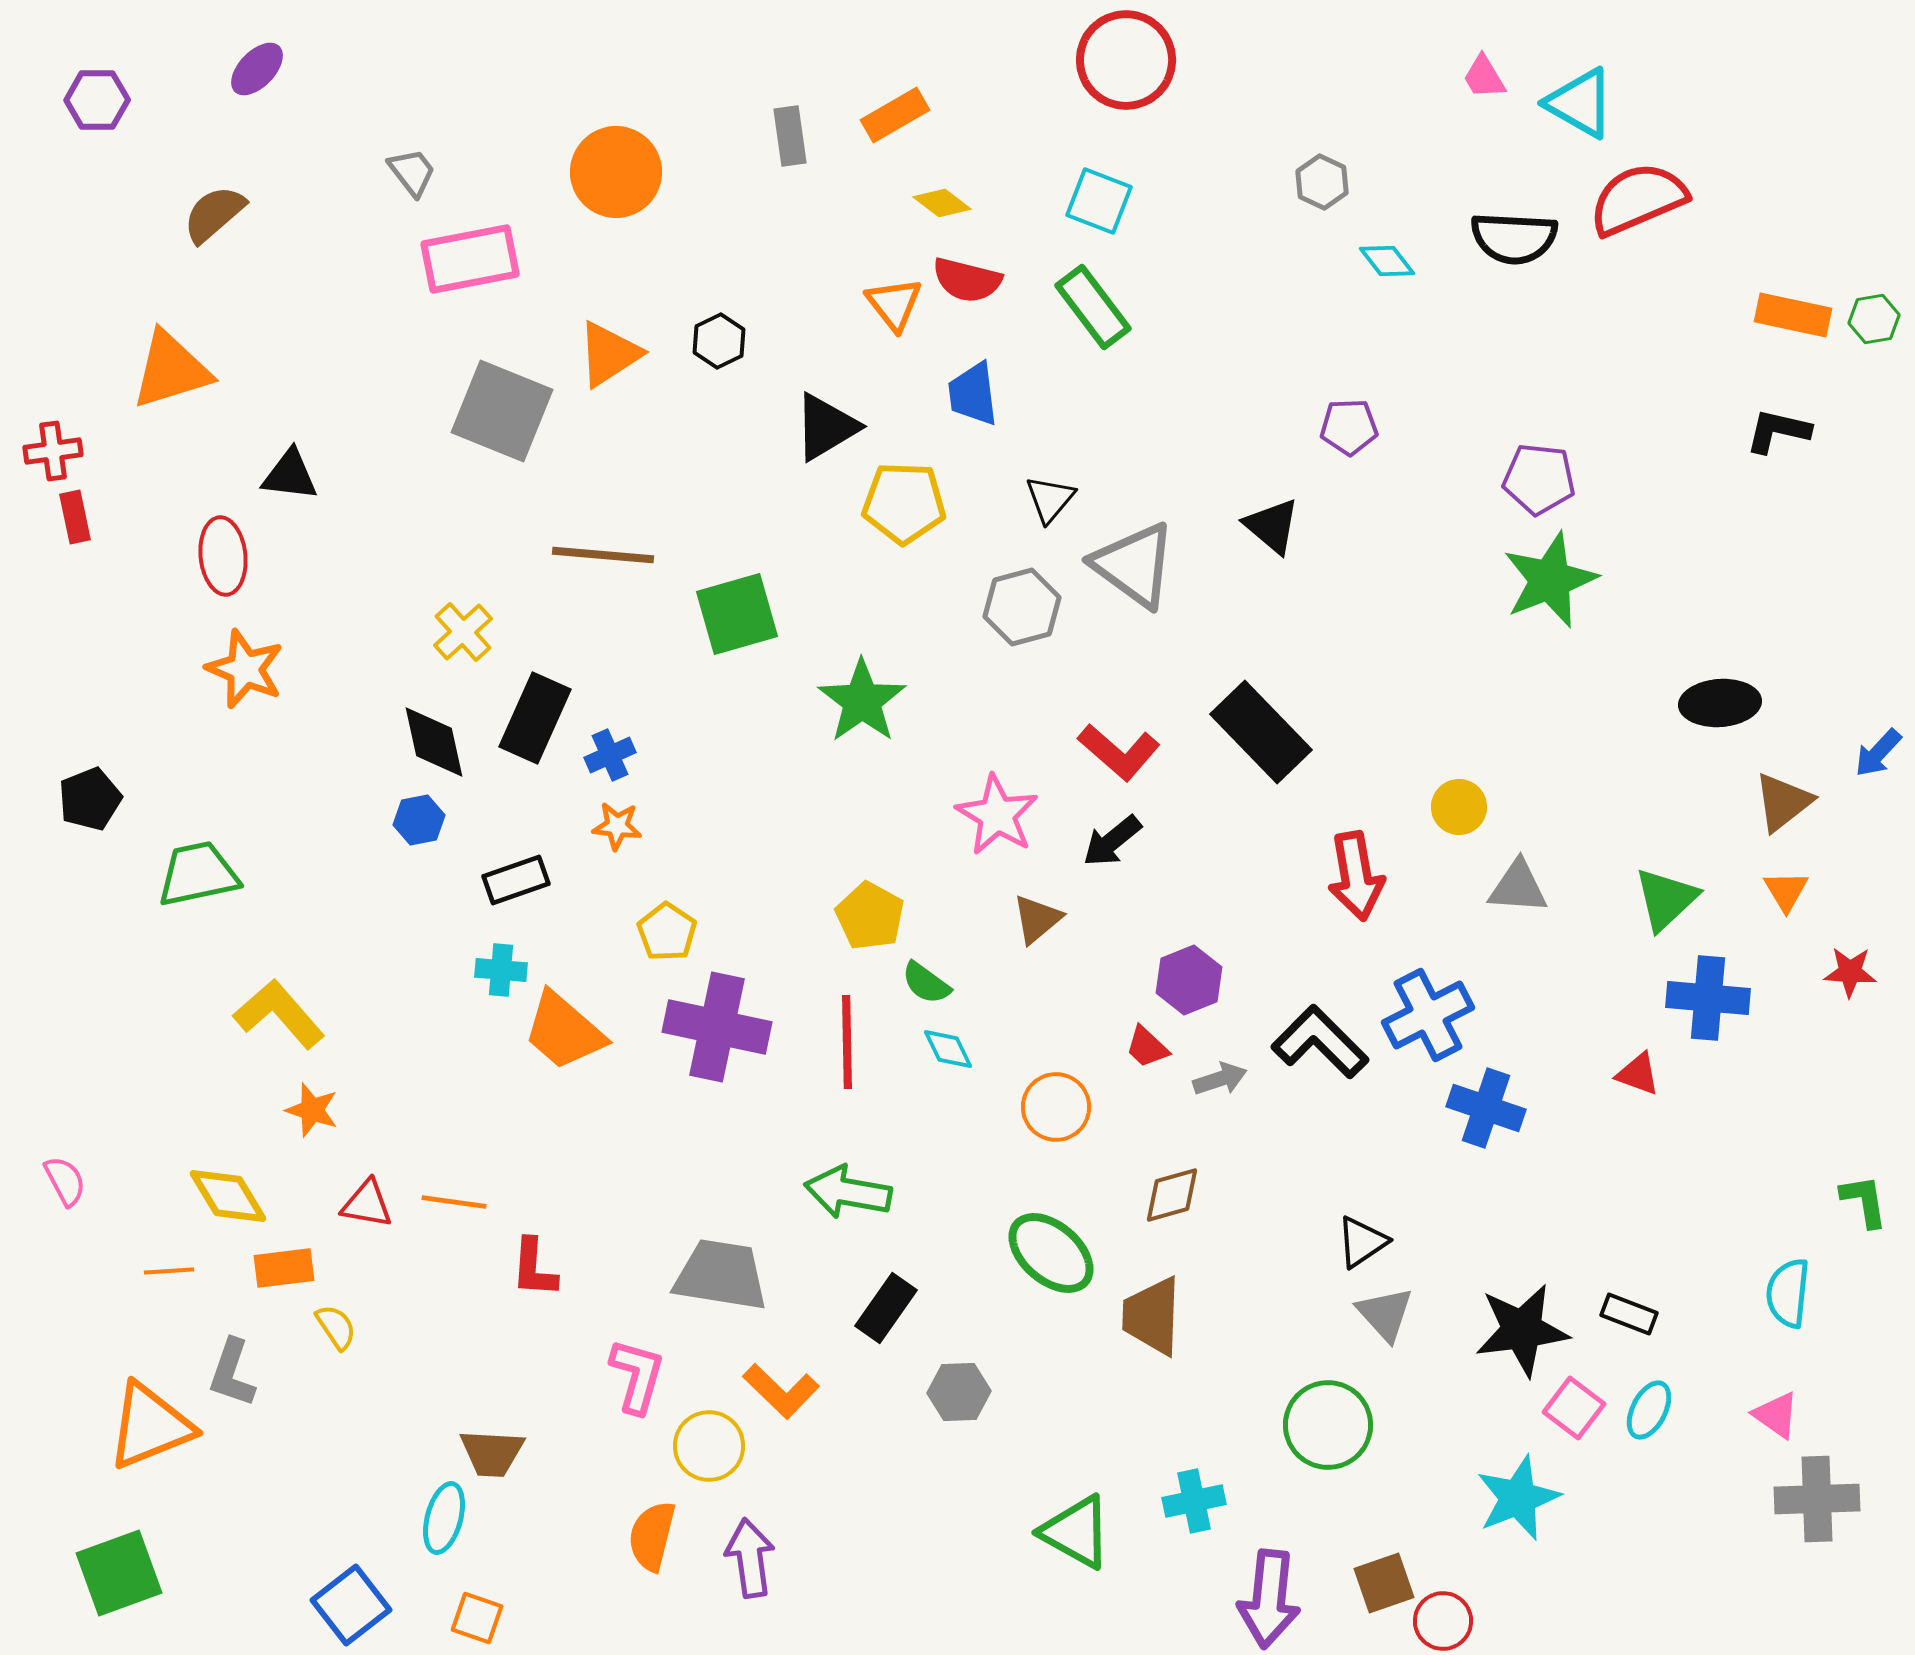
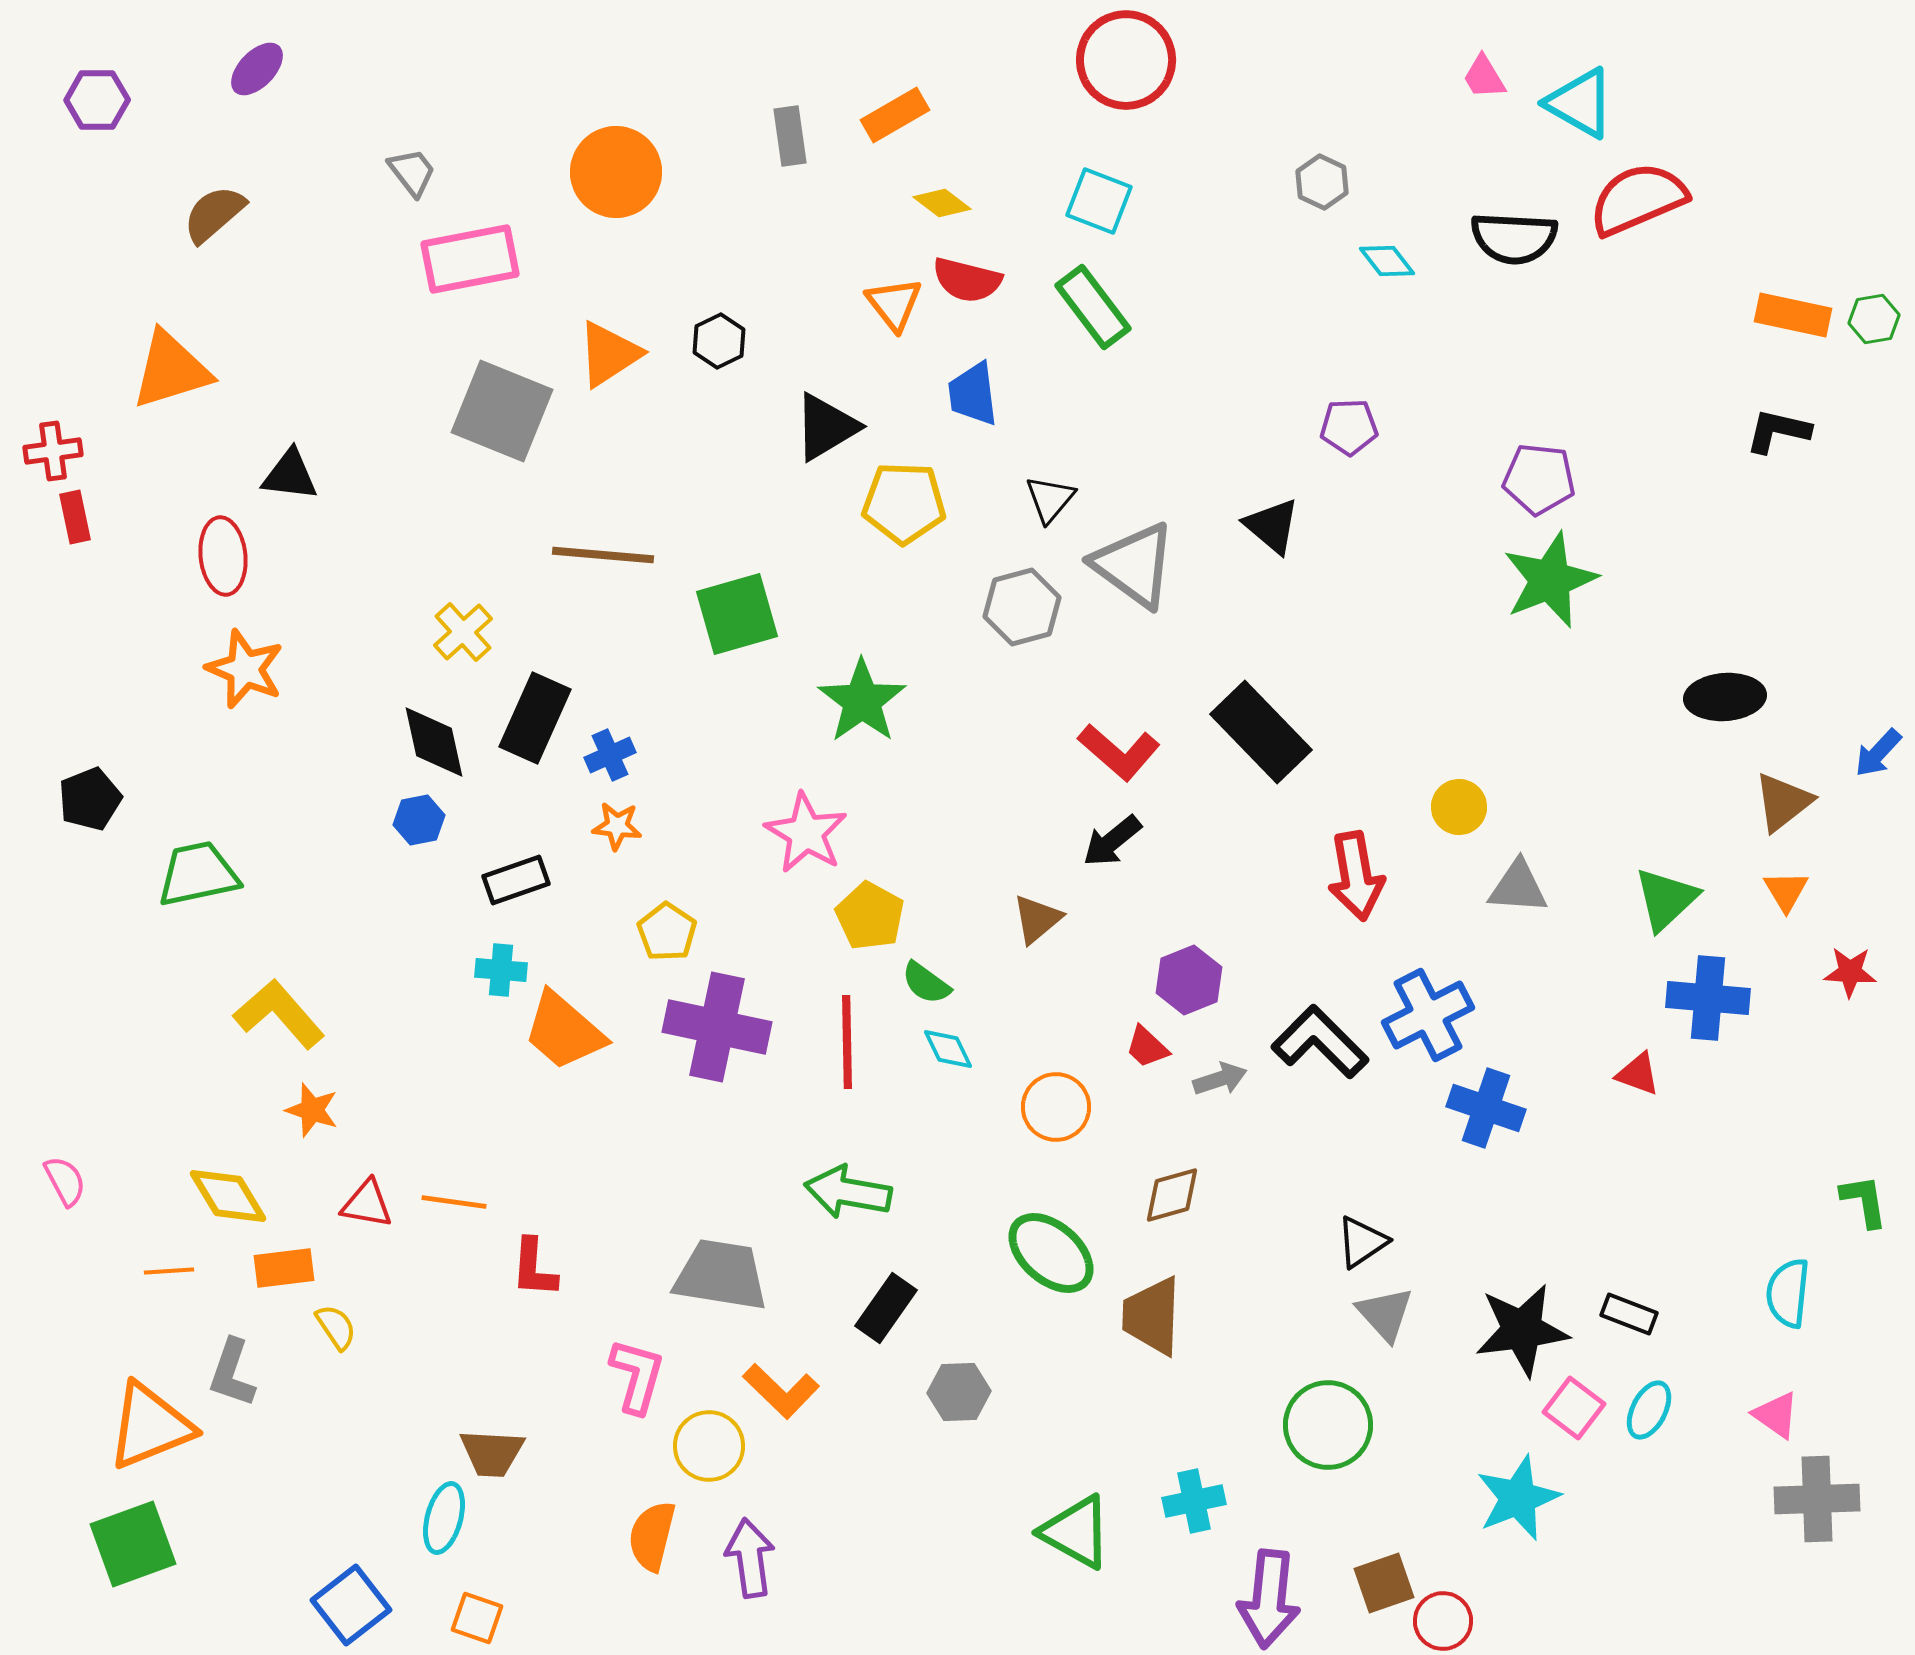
black ellipse at (1720, 703): moved 5 px right, 6 px up
pink star at (997, 815): moved 191 px left, 18 px down
green square at (119, 1573): moved 14 px right, 29 px up
